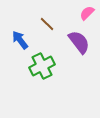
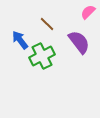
pink semicircle: moved 1 px right, 1 px up
green cross: moved 10 px up
